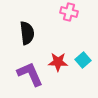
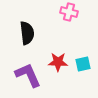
cyan square: moved 4 px down; rotated 28 degrees clockwise
purple L-shape: moved 2 px left, 1 px down
